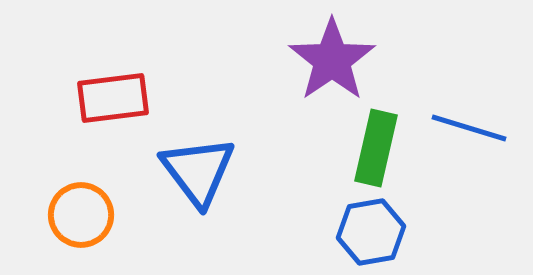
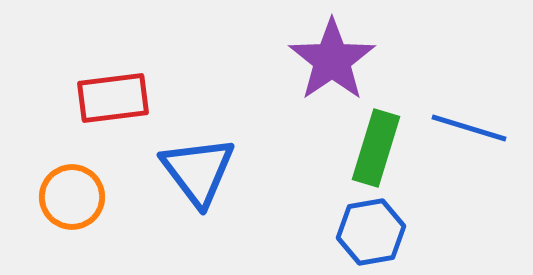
green rectangle: rotated 4 degrees clockwise
orange circle: moved 9 px left, 18 px up
